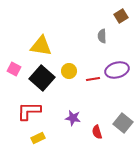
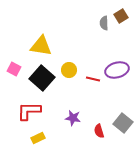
gray semicircle: moved 2 px right, 13 px up
yellow circle: moved 1 px up
red line: rotated 24 degrees clockwise
red semicircle: moved 2 px right, 1 px up
